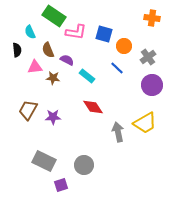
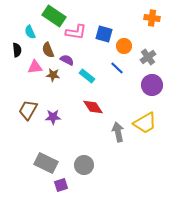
brown star: moved 3 px up
gray rectangle: moved 2 px right, 2 px down
